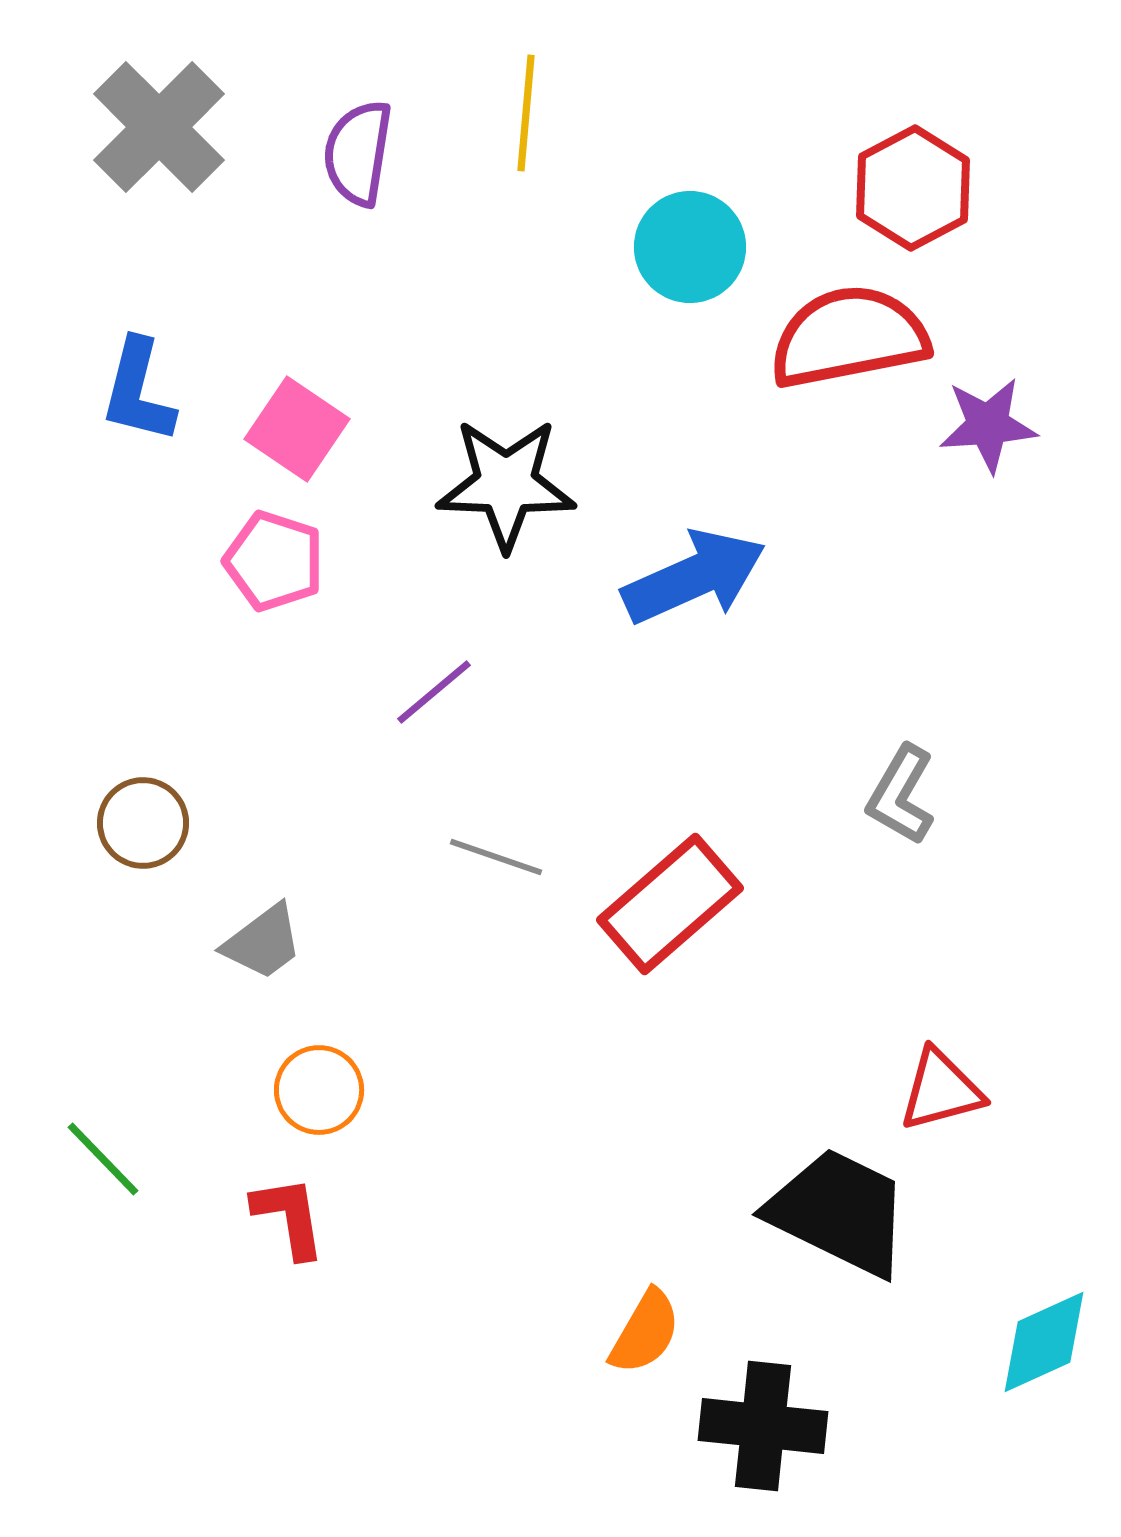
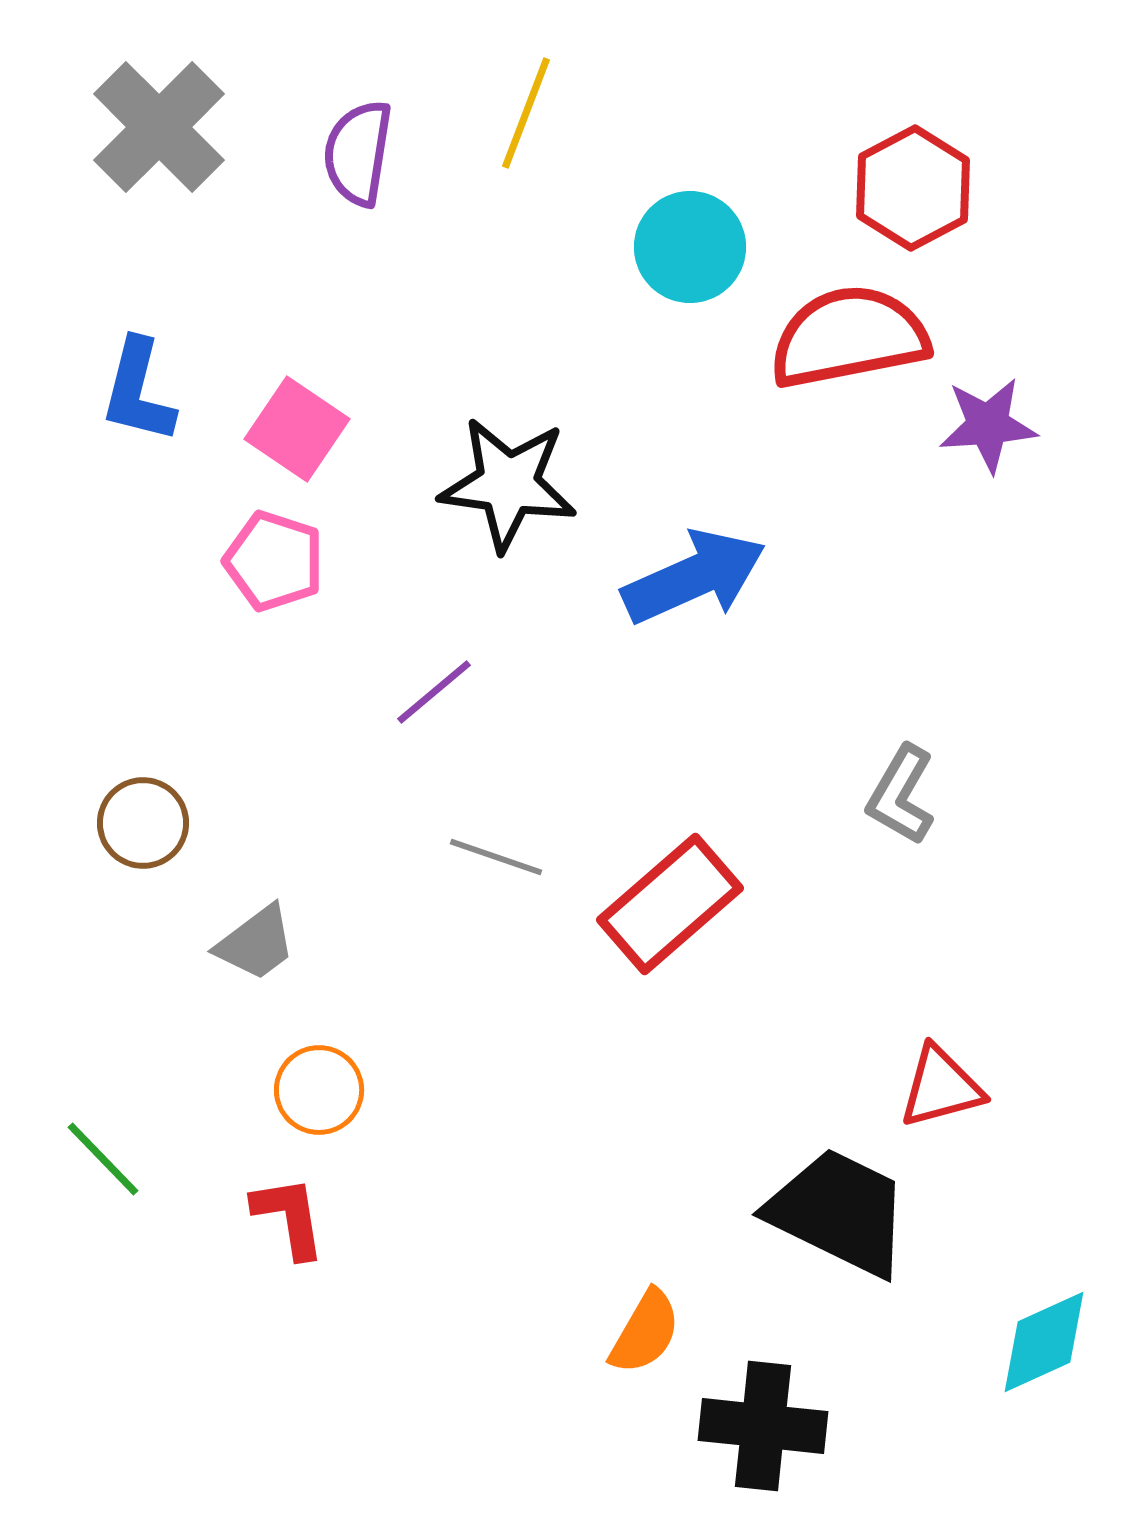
yellow line: rotated 16 degrees clockwise
black star: moved 2 px right; rotated 6 degrees clockwise
gray trapezoid: moved 7 px left, 1 px down
red triangle: moved 3 px up
